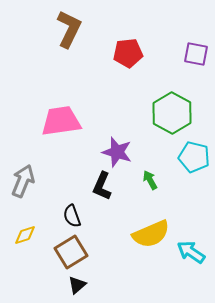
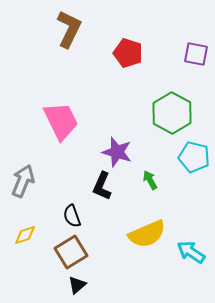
red pentagon: rotated 24 degrees clockwise
pink trapezoid: rotated 72 degrees clockwise
yellow semicircle: moved 4 px left
